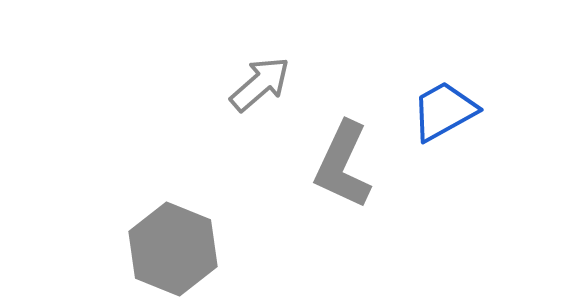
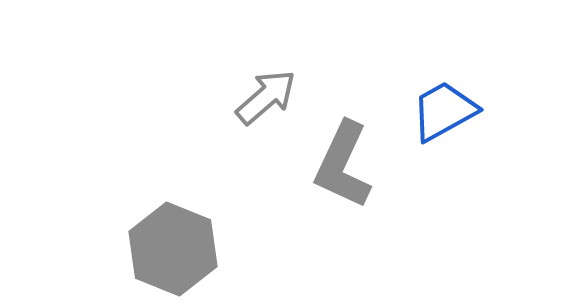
gray arrow: moved 6 px right, 13 px down
